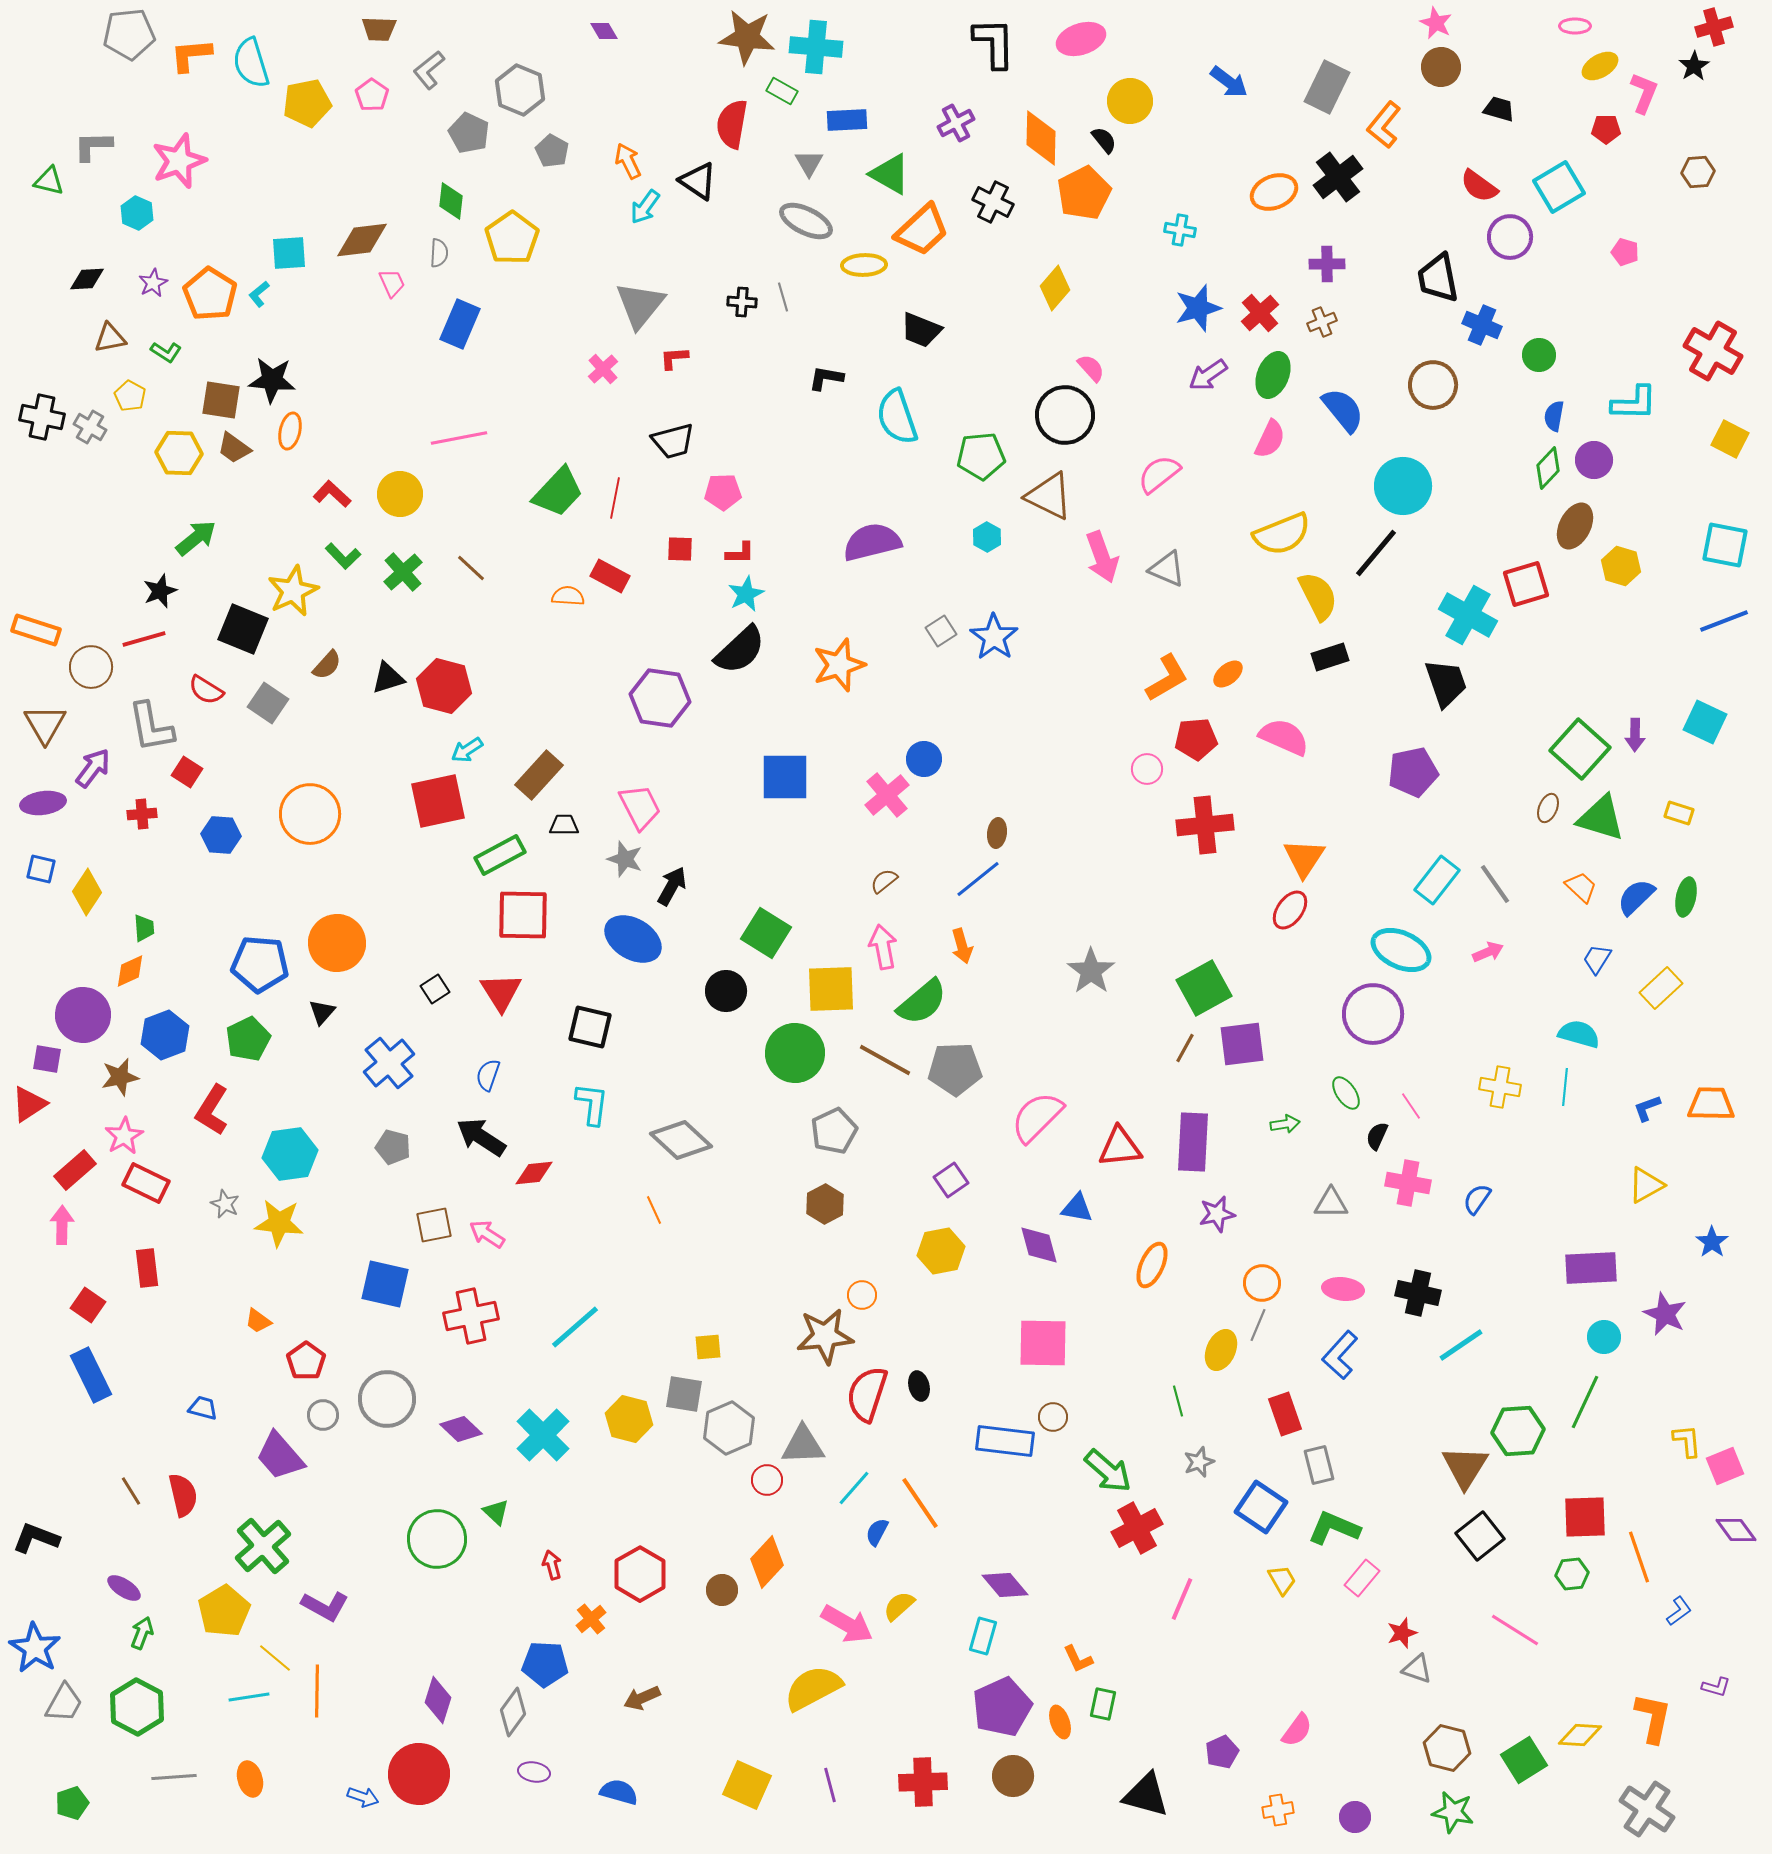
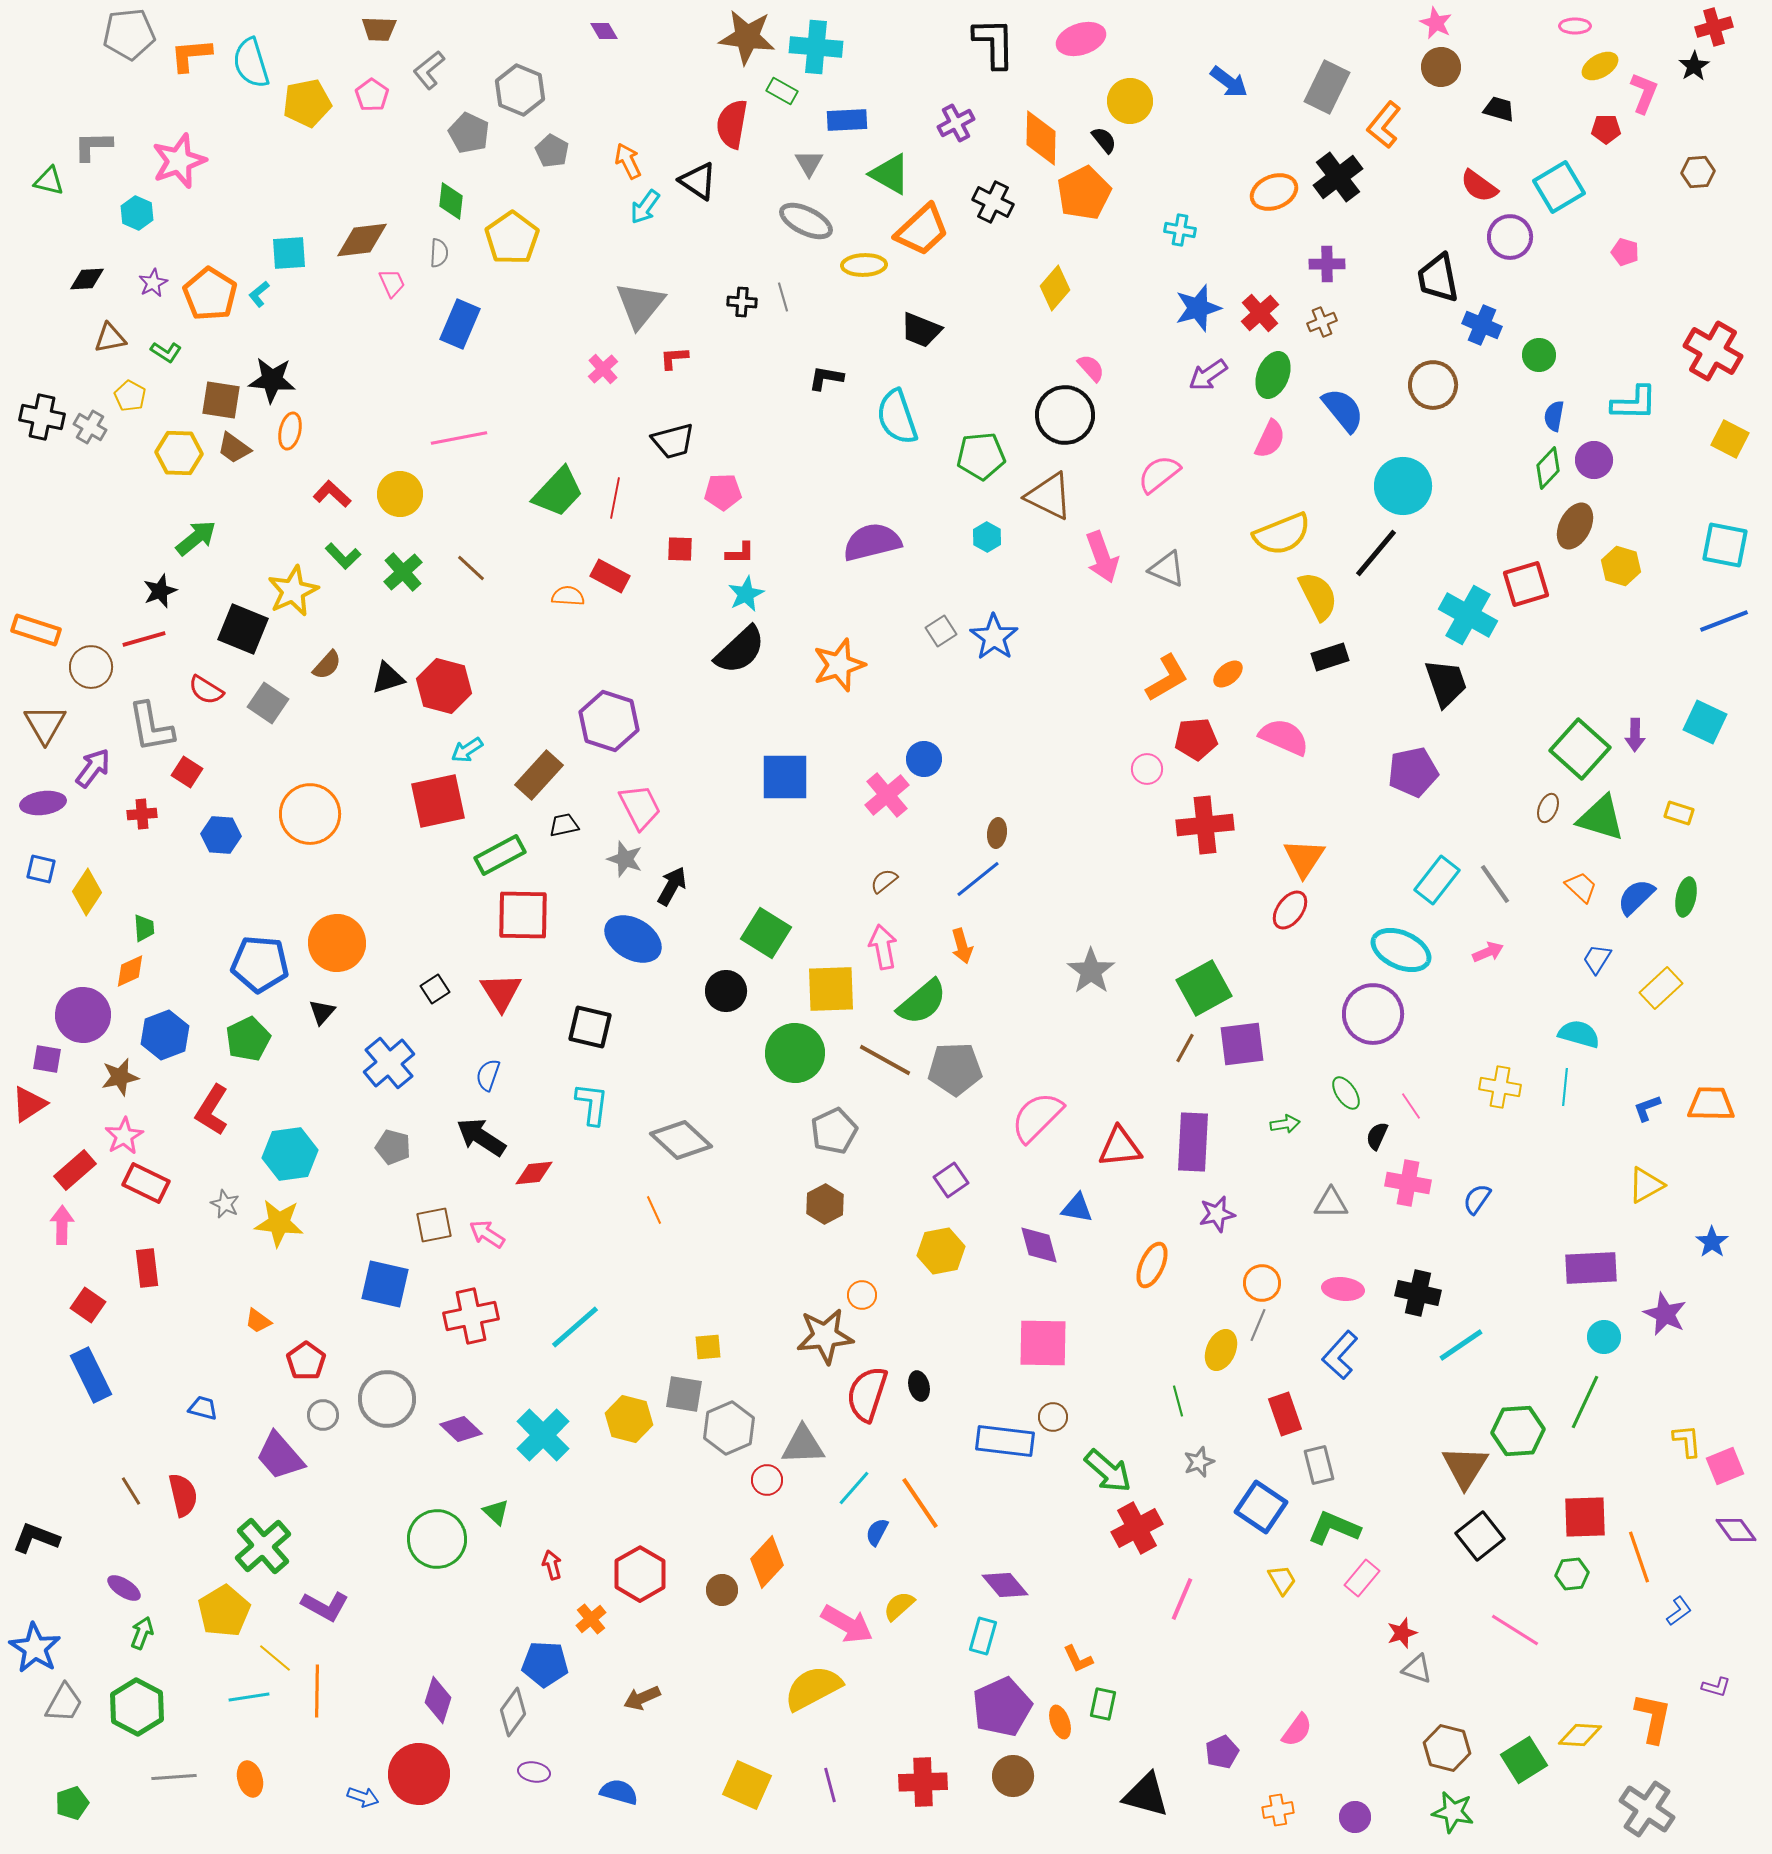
purple hexagon at (660, 698): moved 51 px left, 23 px down; rotated 10 degrees clockwise
black trapezoid at (564, 825): rotated 12 degrees counterclockwise
